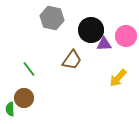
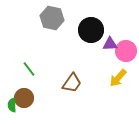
pink circle: moved 15 px down
purple triangle: moved 6 px right
brown trapezoid: moved 23 px down
green semicircle: moved 2 px right, 4 px up
